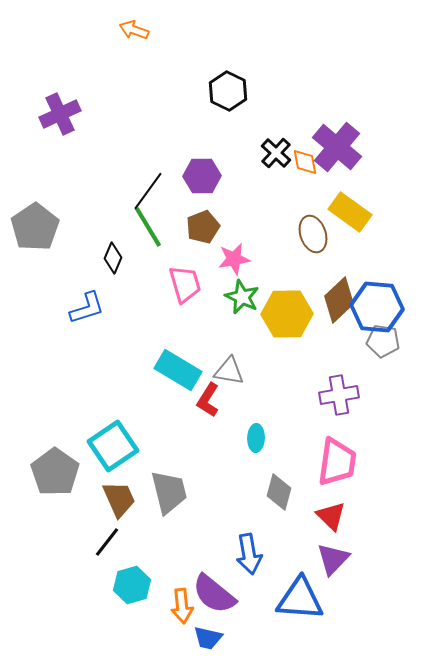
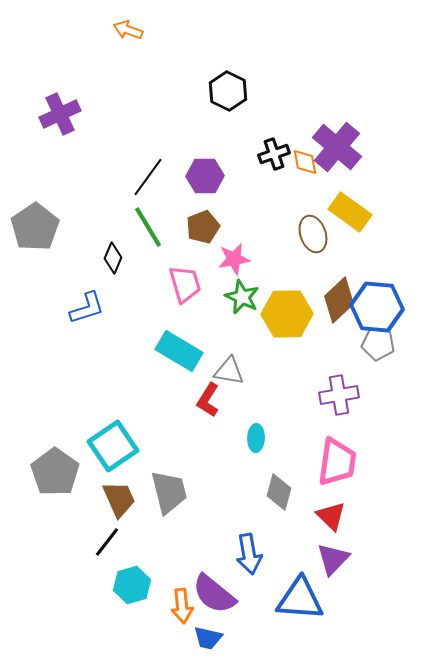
orange arrow at (134, 30): moved 6 px left
black cross at (276, 153): moved 2 px left, 1 px down; rotated 28 degrees clockwise
purple hexagon at (202, 176): moved 3 px right
black line at (148, 191): moved 14 px up
gray pentagon at (383, 341): moved 5 px left, 3 px down
cyan rectangle at (178, 370): moved 1 px right, 19 px up
